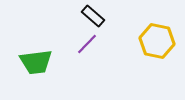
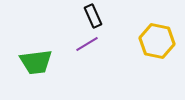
black rectangle: rotated 25 degrees clockwise
purple line: rotated 15 degrees clockwise
